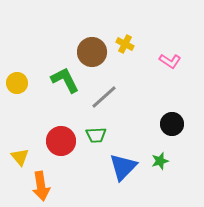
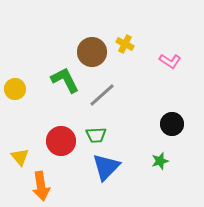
yellow circle: moved 2 px left, 6 px down
gray line: moved 2 px left, 2 px up
blue triangle: moved 17 px left
